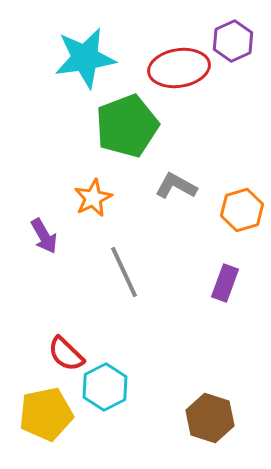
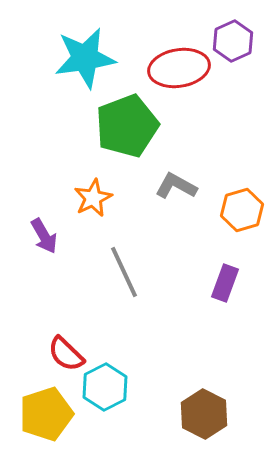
yellow pentagon: rotated 6 degrees counterclockwise
brown hexagon: moved 6 px left, 4 px up; rotated 9 degrees clockwise
